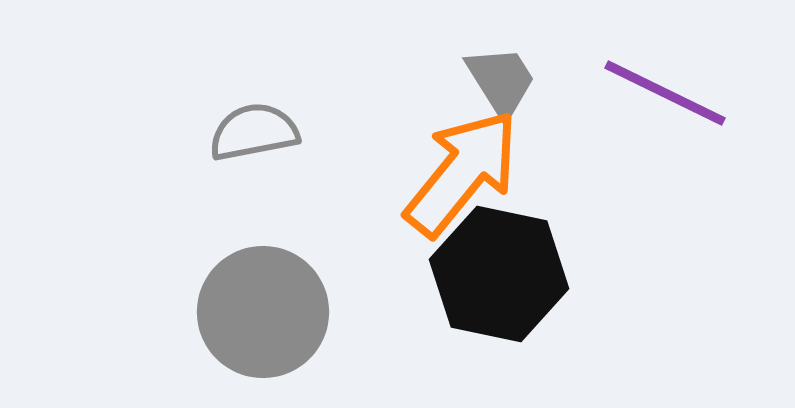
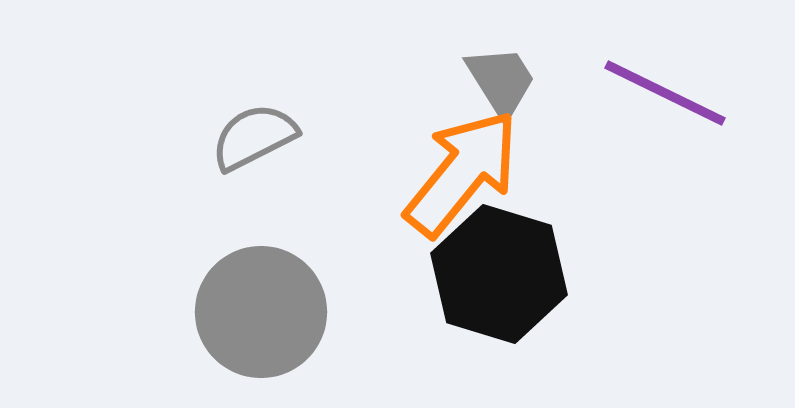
gray semicircle: moved 5 px down; rotated 16 degrees counterclockwise
black hexagon: rotated 5 degrees clockwise
gray circle: moved 2 px left
